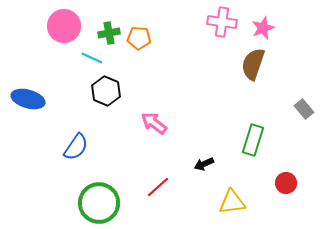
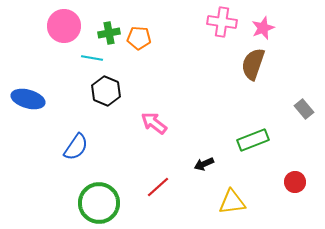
cyan line: rotated 15 degrees counterclockwise
green rectangle: rotated 52 degrees clockwise
red circle: moved 9 px right, 1 px up
